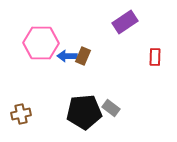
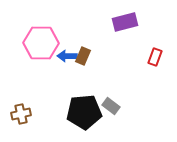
purple rectangle: rotated 20 degrees clockwise
red rectangle: rotated 18 degrees clockwise
gray rectangle: moved 2 px up
